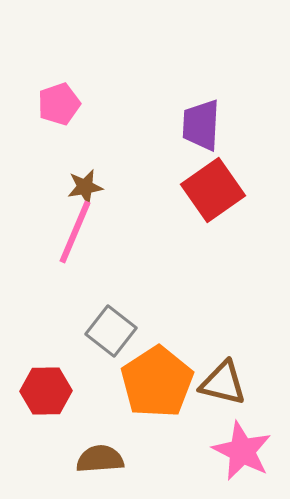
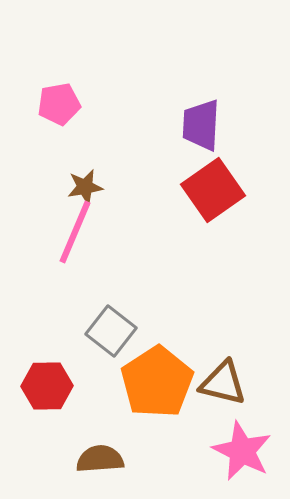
pink pentagon: rotated 9 degrees clockwise
red hexagon: moved 1 px right, 5 px up
